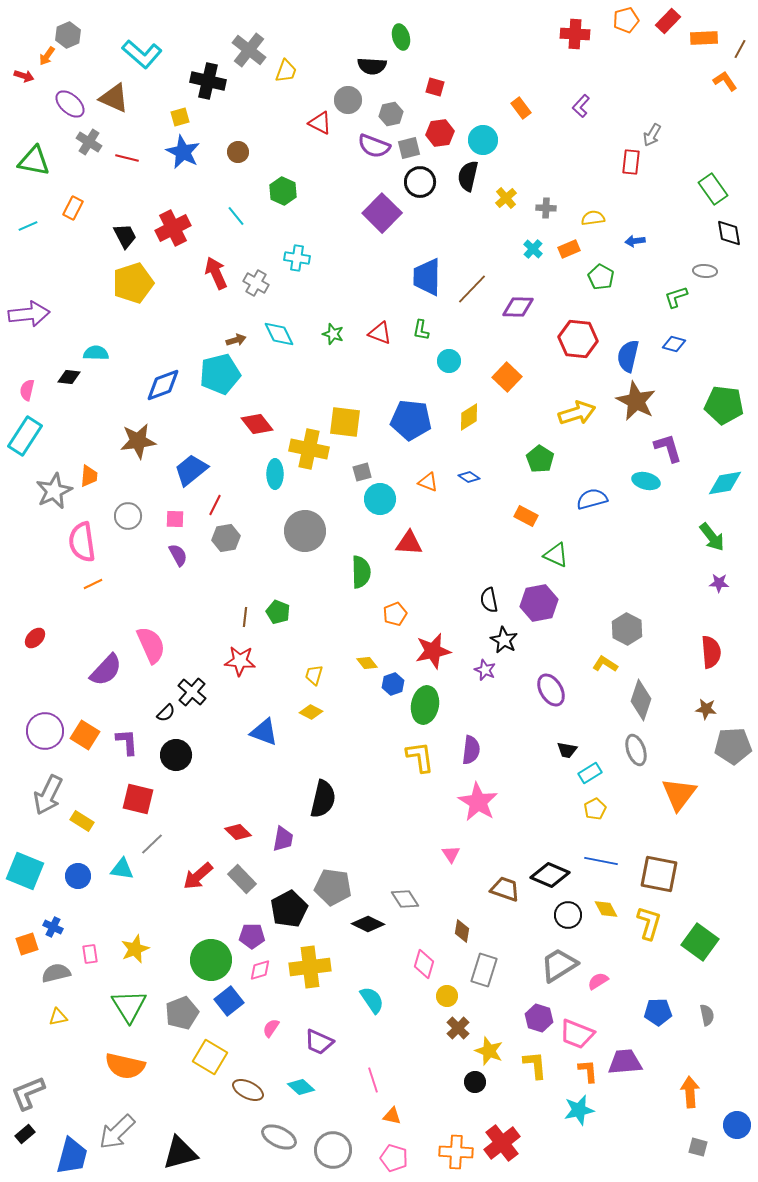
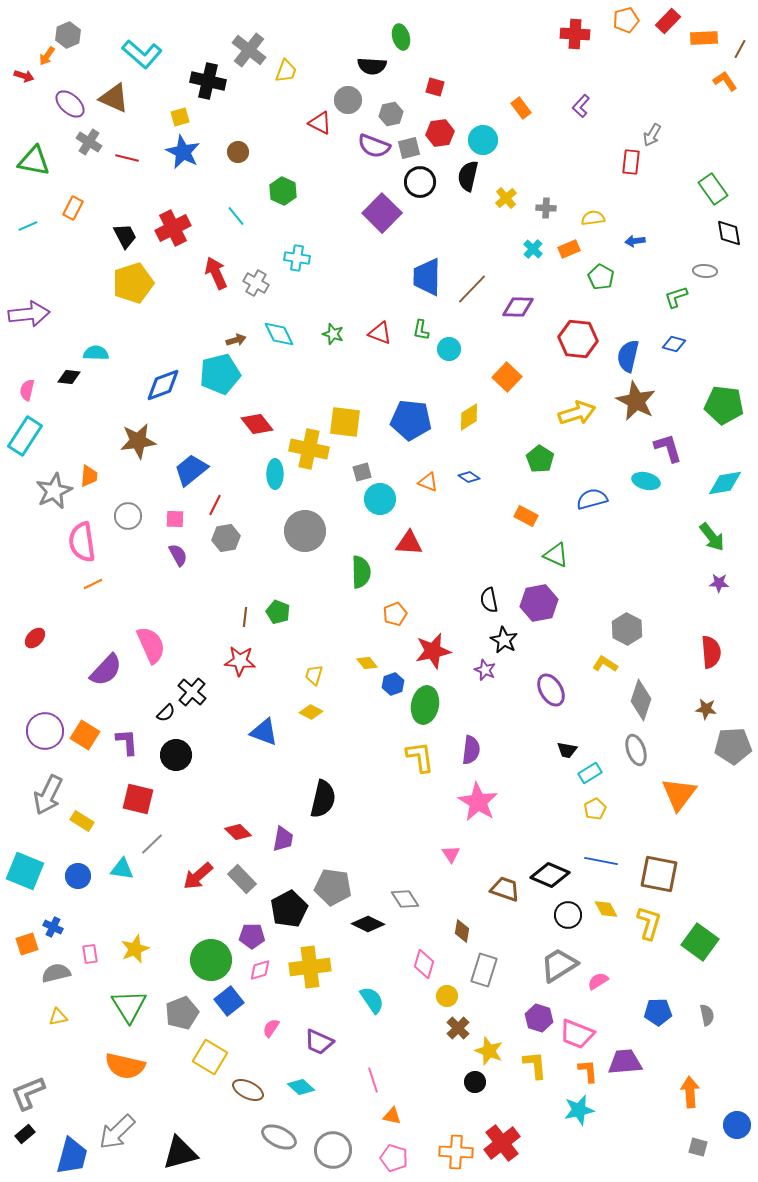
cyan circle at (449, 361): moved 12 px up
